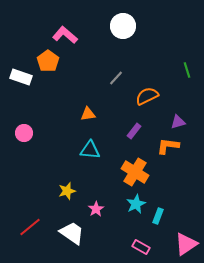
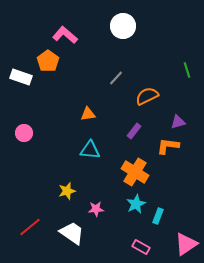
pink star: rotated 28 degrees clockwise
